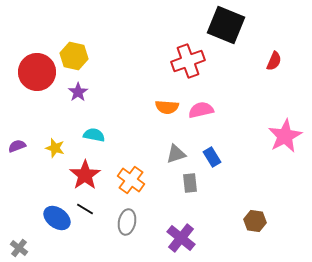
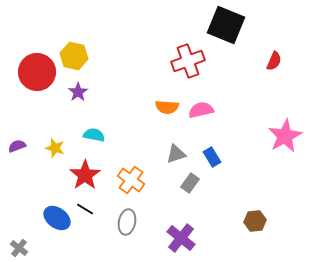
gray rectangle: rotated 42 degrees clockwise
brown hexagon: rotated 15 degrees counterclockwise
